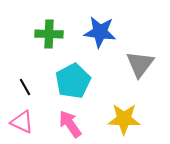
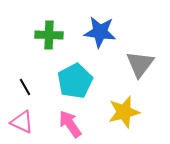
green cross: moved 1 px down
cyan pentagon: moved 2 px right
yellow star: moved 7 px up; rotated 16 degrees counterclockwise
